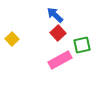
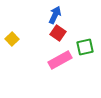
blue arrow: rotated 72 degrees clockwise
red square: rotated 14 degrees counterclockwise
green square: moved 3 px right, 2 px down
